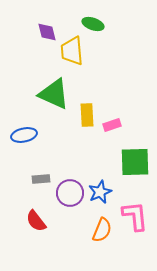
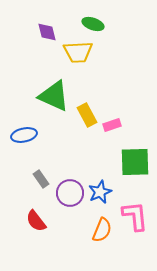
yellow trapezoid: moved 6 px right, 1 px down; rotated 88 degrees counterclockwise
green triangle: moved 2 px down
yellow rectangle: rotated 25 degrees counterclockwise
gray rectangle: rotated 60 degrees clockwise
